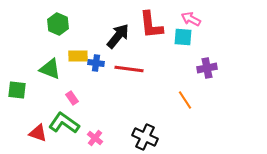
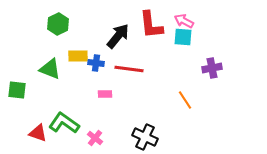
pink arrow: moved 7 px left, 2 px down
green hexagon: rotated 10 degrees clockwise
purple cross: moved 5 px right
pink rectangle: moved 33 px right, 4 px up; rotated 56 degrees counterclockwise
